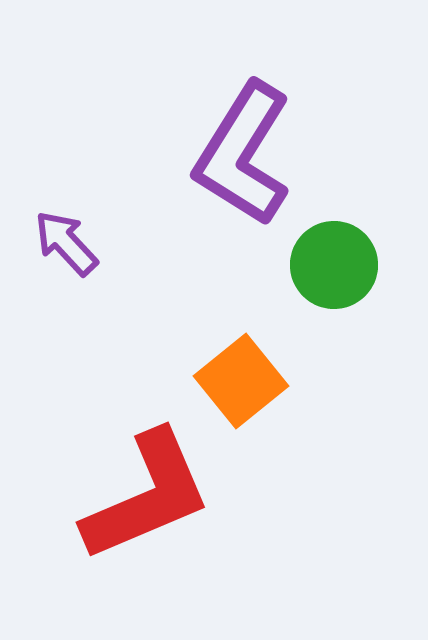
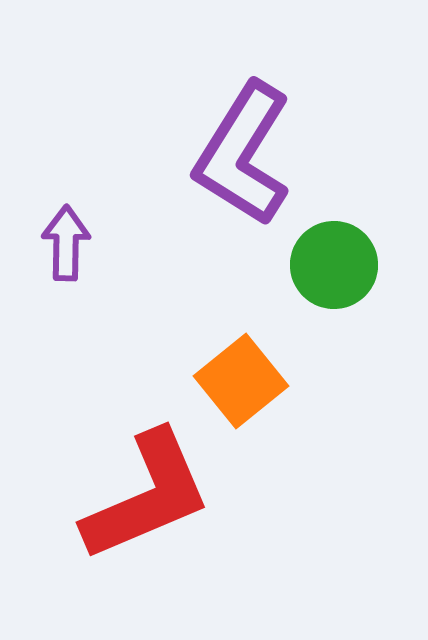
purple arrow: rotated 44 degrees clockwise
